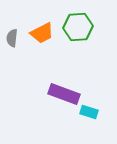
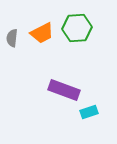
green hexagon: moved 1 px left, 1 px down
purple rectangle: moved 4 px up
cyan rectangle: rotated 36 degrees counterclockwise
